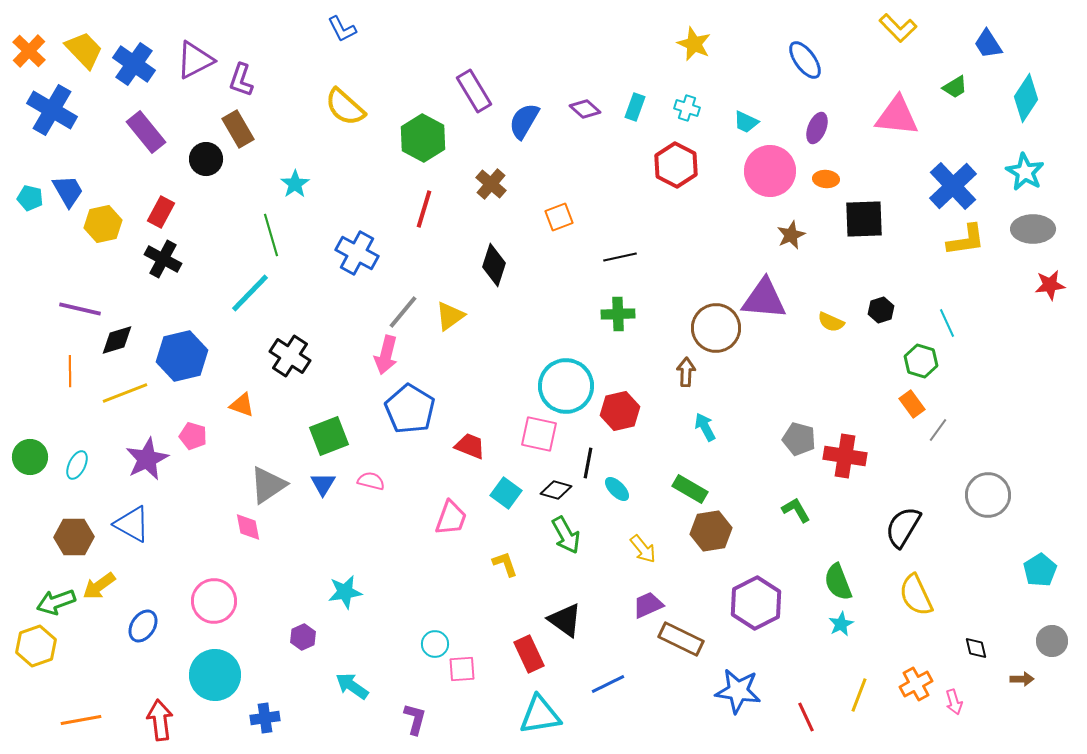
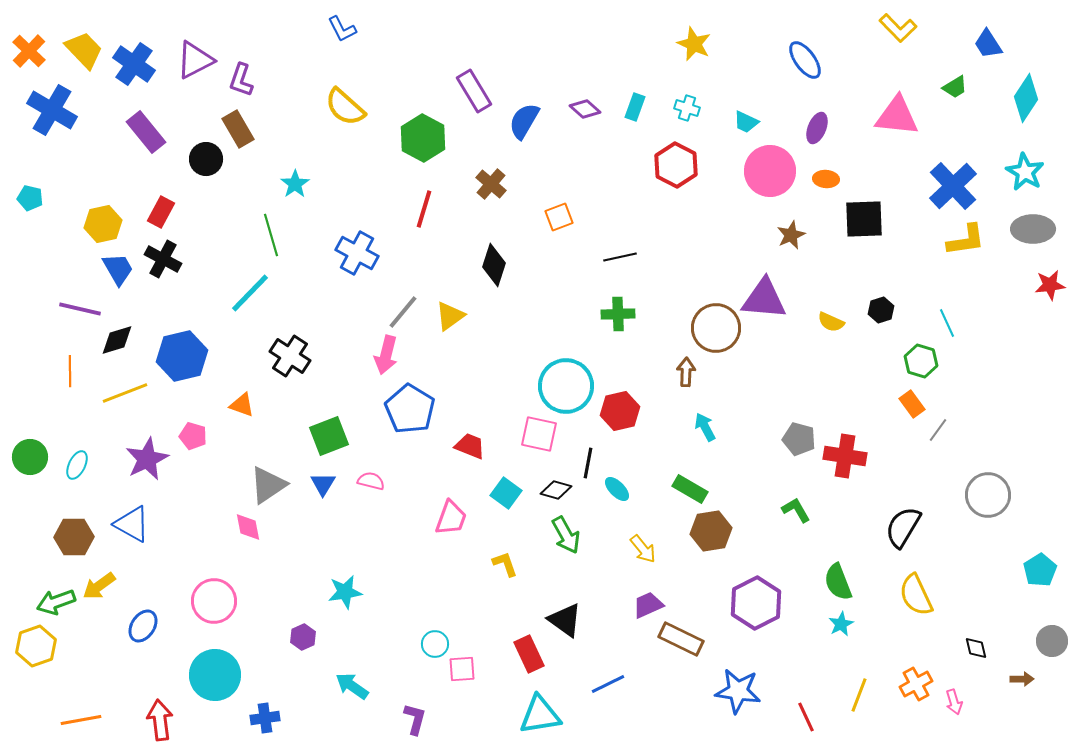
blue trapezoid at (68, 191): moved 50 px right, 78 px down
